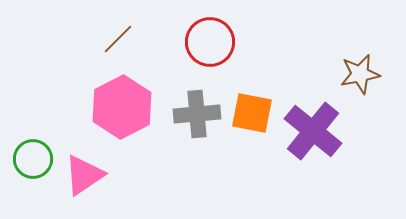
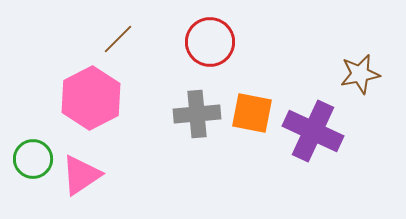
pink hexagon: moved 31 px left, 9 px up
purple cross: rotated 14 degrees counterclockwise
pink triangle: moved 3 px left
